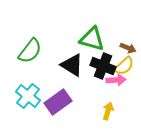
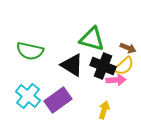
green semicircle: rotated 64 degrees clockwise
purple rectangle: moved 2 px up
yellow arrow: moved 4 px left, 1 px up
